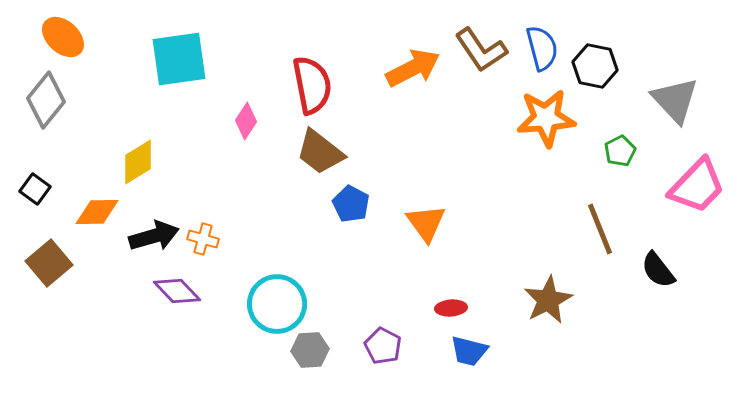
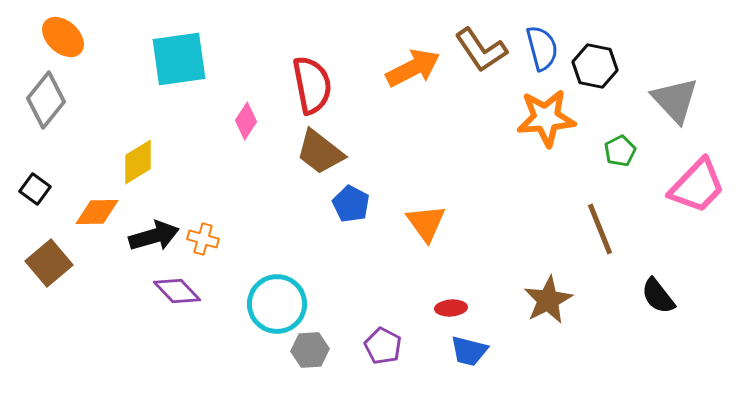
black semicircle: moved 26 px down
